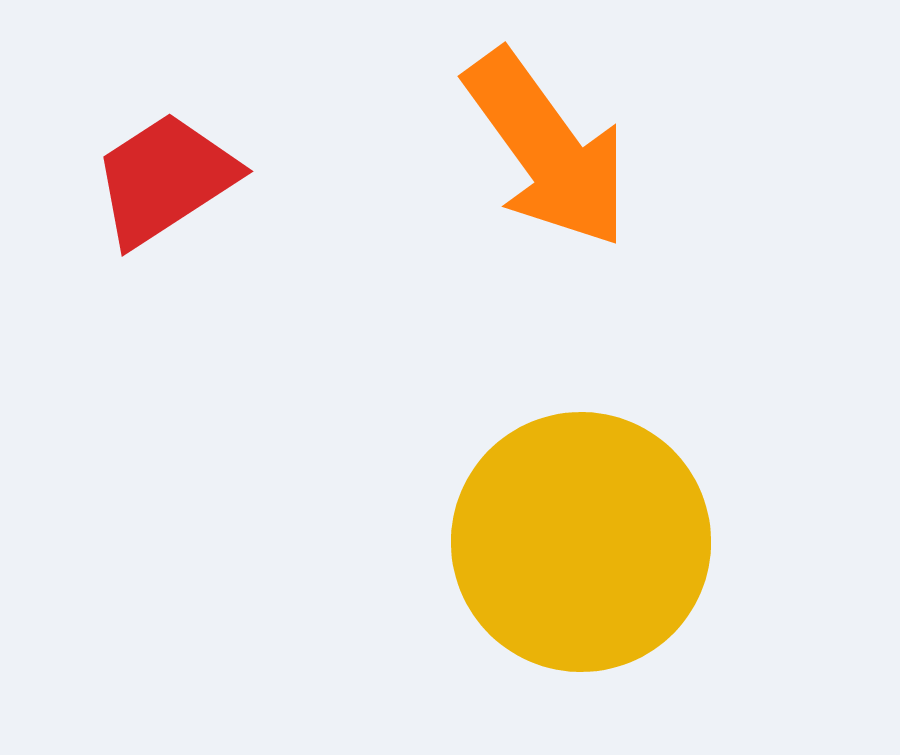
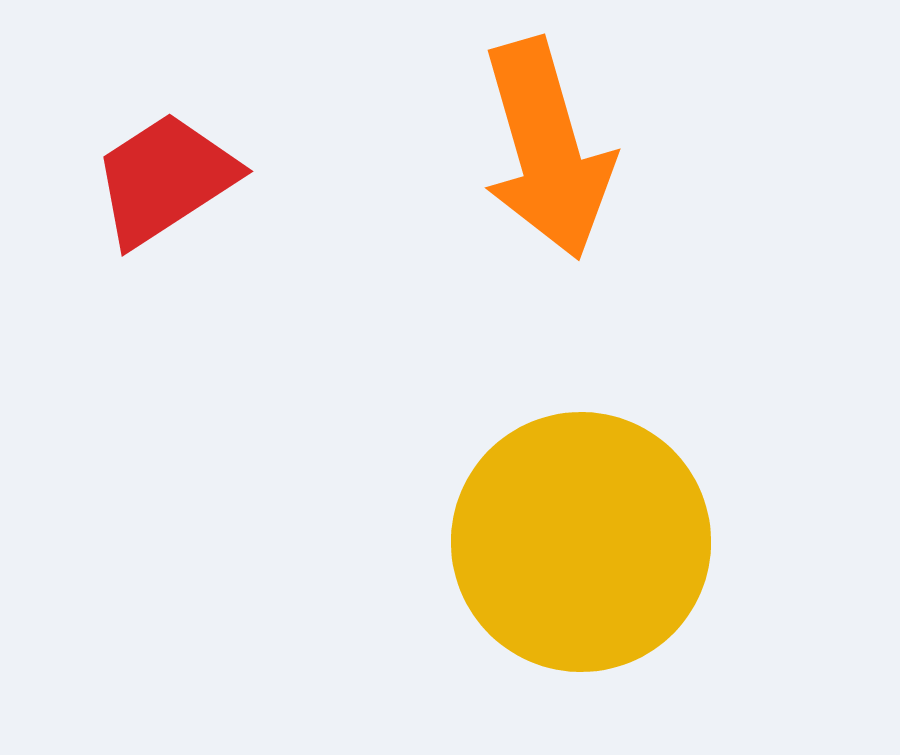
orange arrow: rotated 20 degrees clockwise
